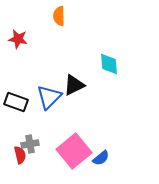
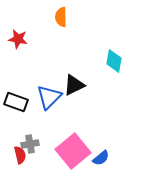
orange semicircle: moved 2 px right, 1 px down
cyan diamond: moved 5 px right, 3 px up; rotated 15 degrees clockwise
pink square: moved 1 px left
